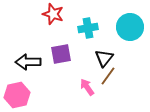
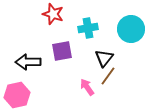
cyan circle: moved 1 px right, 2 px down
purple square: moved 1 px right, 3 px up
